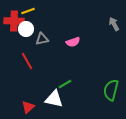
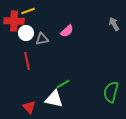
white circle: moved 4 px down
pink semicircle: moved 6 px left, 11 px up; rotated 24 degrees counterclockwise
red line: rotated 18 degrees clockwise
green line: moved 2 px left
green semicircle: moved 2 px down
red triangle: moved 1 px right; rotated 32 degrees counterclockwise
